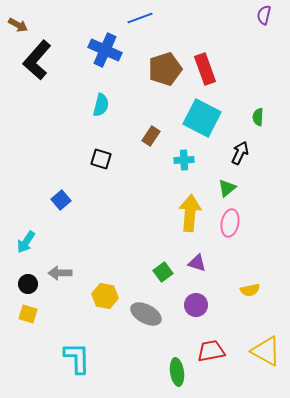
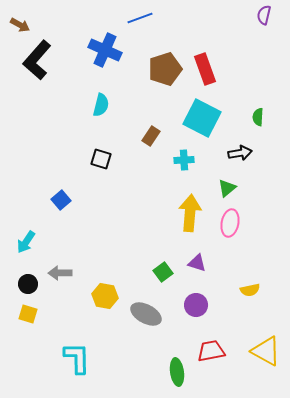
brown arrow: moved 2 px right
black arrow: rotated 55 degrees clockwise
